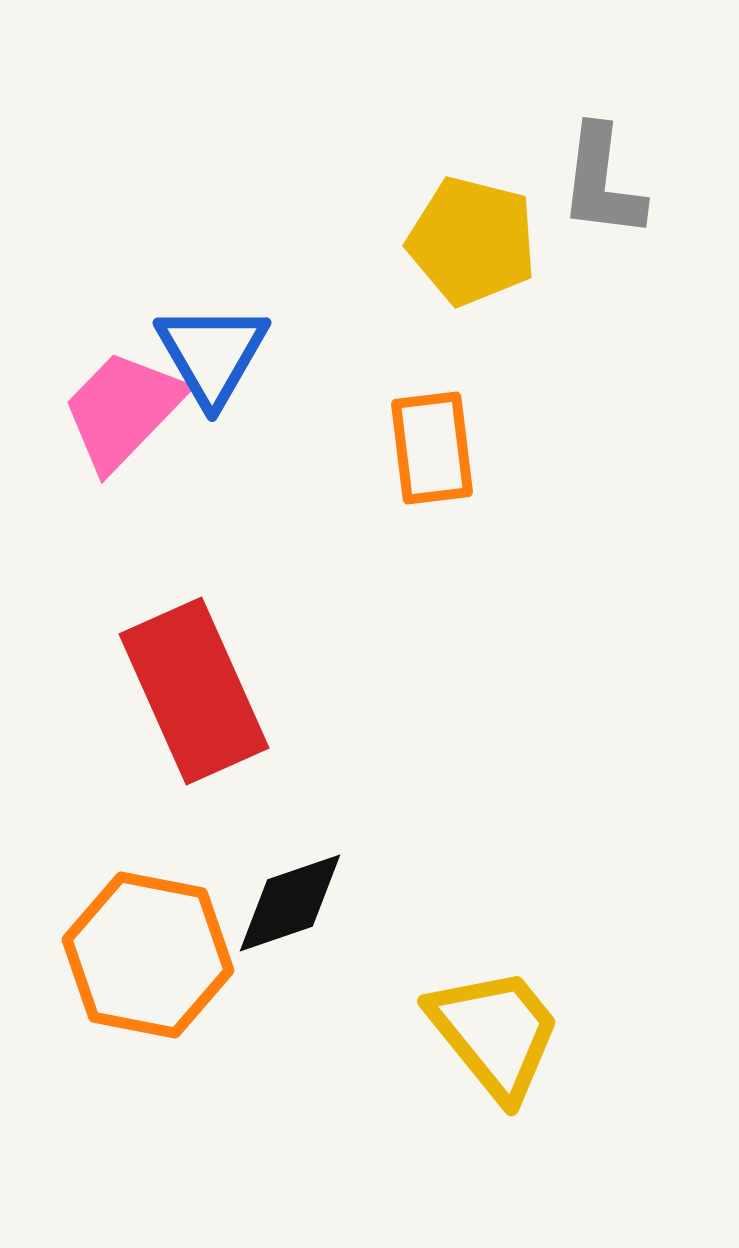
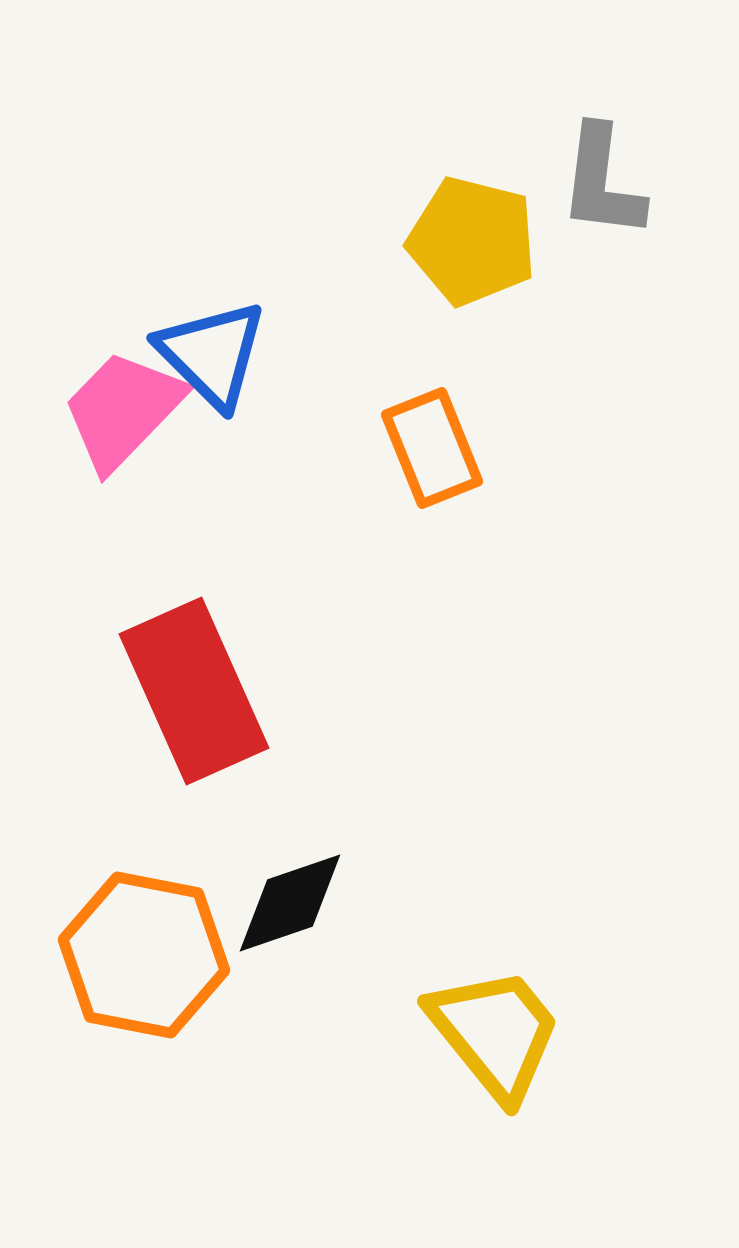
blue triangle: rotated 15 degrees counterclockwise
orange rectangle: rotated 15 degrees counterclockwise
orange hexagon: moved 4 px left
